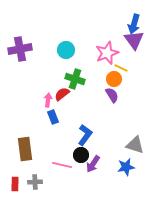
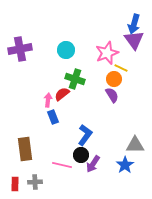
gray triangle: rotated 18 degrees counterclockwise
blue star: moved 1 px left, 2 px up; rotated 24 degrees counterclockwise
